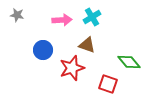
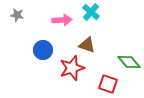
cyan cross: moved 1 px left, 5 px up; rotated 18 degrees counterclockwise
